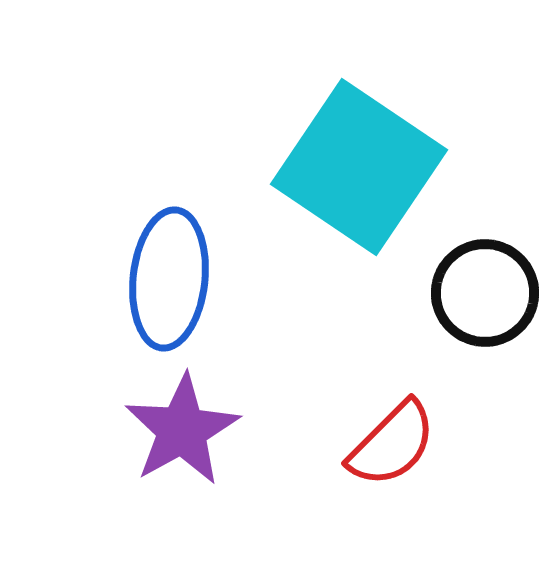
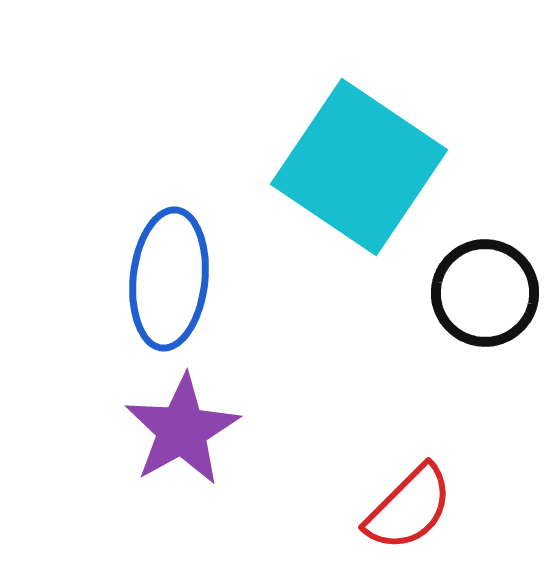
red semicircle: moved 17 px right, 64 px down
